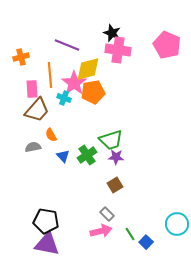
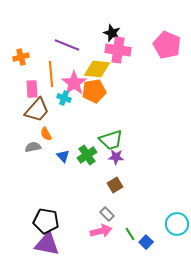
yellow diamond: moved 9 px right; rotated 20 degrees clockwise
orange line: moved 1 px right, 1 px up
orange pentagon: moved 1 px right, 1 px up
orange semicircle: moved 5 px left, 1 px up
